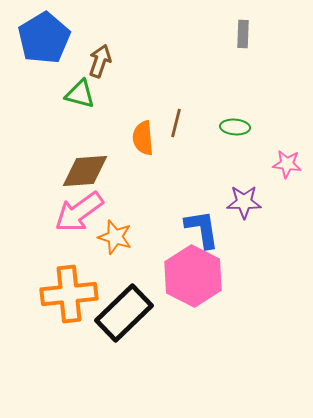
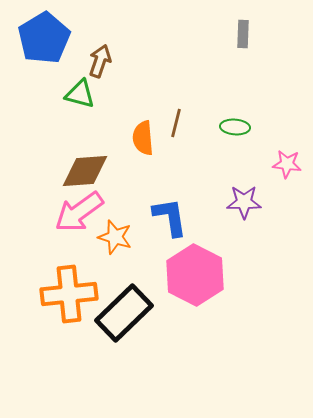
blue L-shape: moved 32 px left, 12 px up
pink hexagon: moved 2 px right, 1 px up
